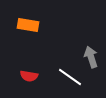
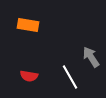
gray arrow: rotated 15 degrees counterclockwise
white line: rotated 25 degrees clockwise
